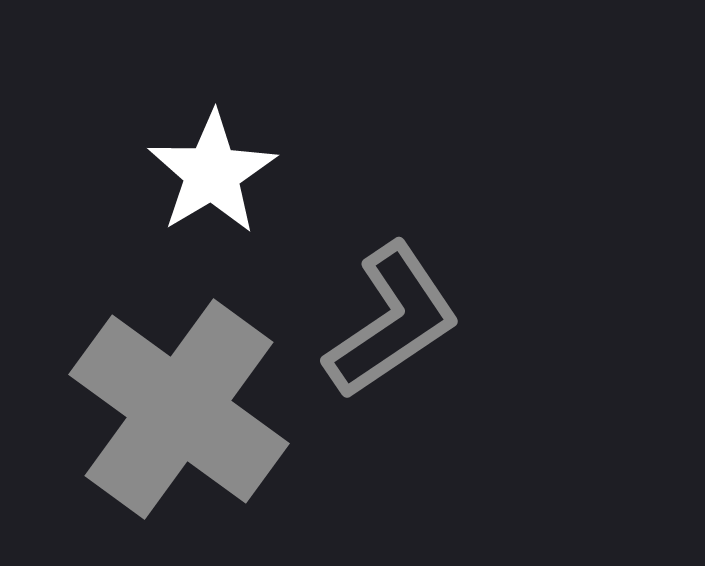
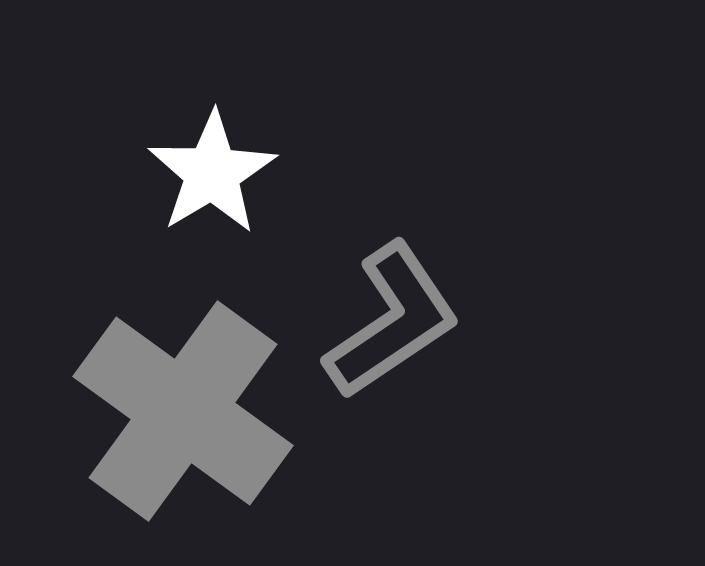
gray cross: moved 4 px right, 2 px down
